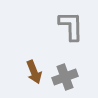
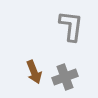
gray L-shape: rotated 8 degrees clockwise
